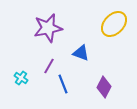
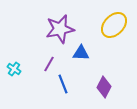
yellow ellipse: moved 1 px down
purple star: moved 12 px right, 1 px down
blue triangle: rotated 18 degrees counterclockwise
purple line: moved 2 px up
cyan cross: moved 7 px left, 9 px up
